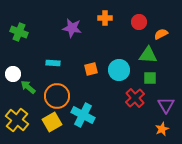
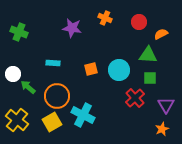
orange cross: rotated 24 degrees clockwise
